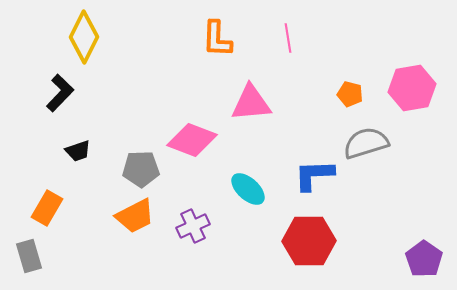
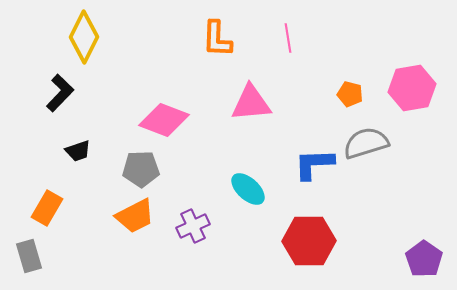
pink diamond: moved 28 px left, 20 px up
blue L-shape: moved 11 px up
